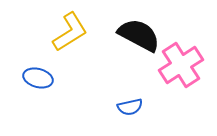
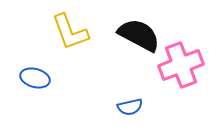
yellow L-shape: rotated 102 degrees clockwise
pink cross: rotated 12 degrees clockwise
blue ellipse: moved 3 px left
